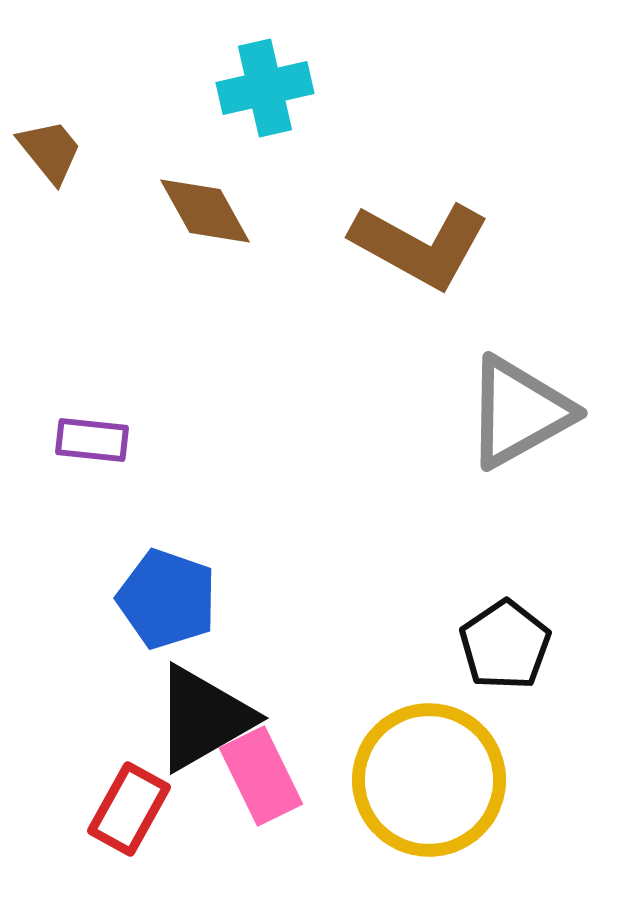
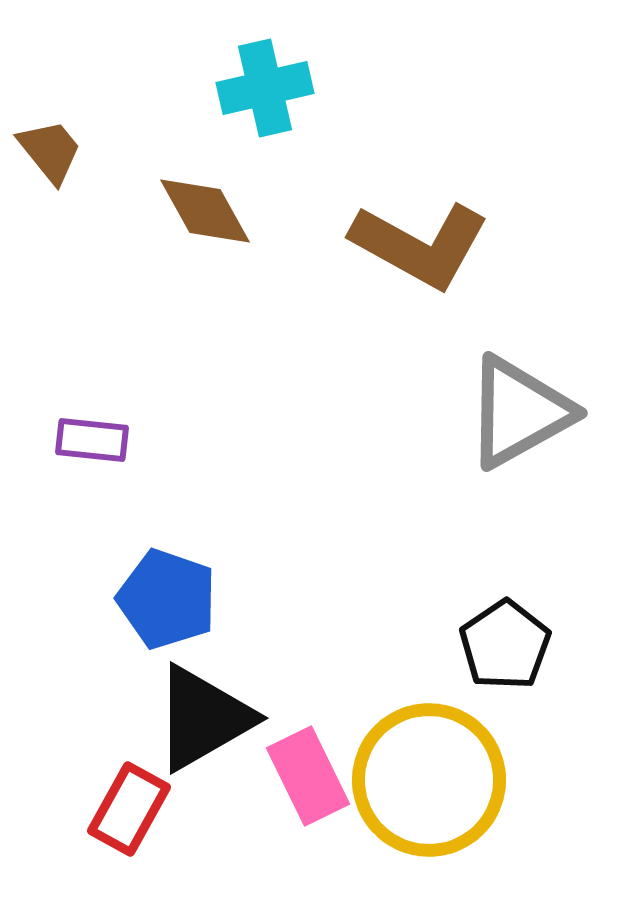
pink rectangle: moved 47 px right
